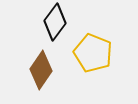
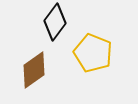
brown diamond: moved 7 px left; rotated 21 degrees clockwise
